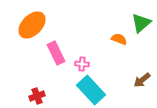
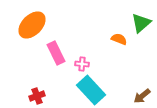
brown arrow: moved 16 px down
